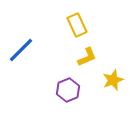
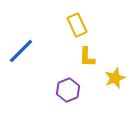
blue line: moved 1 px down
yellow L-shape: rotated 115 degrees clockwise
yellow star: moved 2 px right, 2 px up
